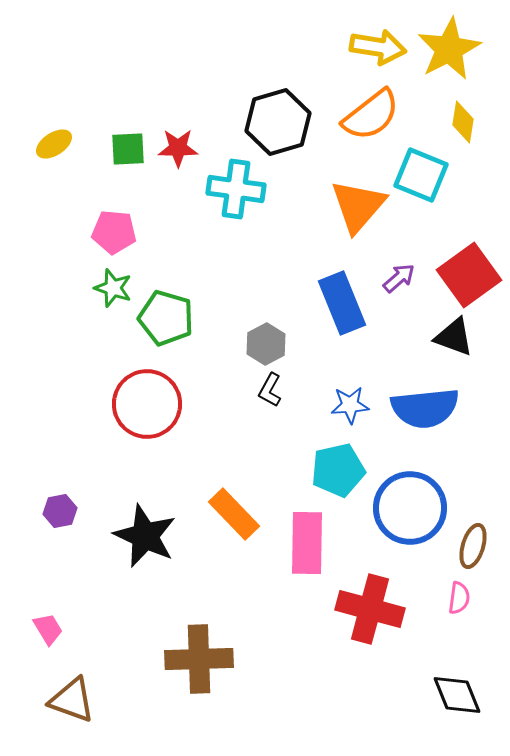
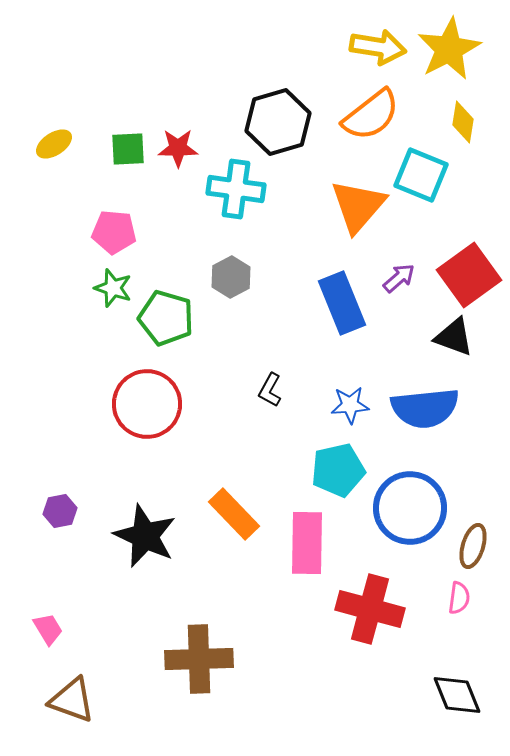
gray hexagon: moved 35 px left, 67 px up
